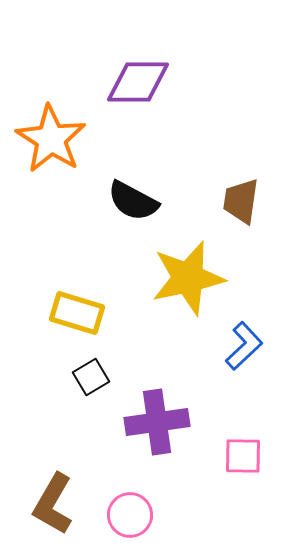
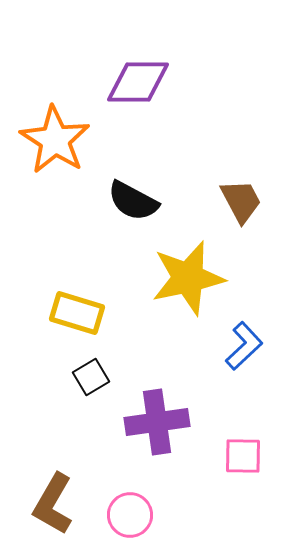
orange star: moved 4 px right, 1 px down
brown trapezoid: rotated 144 degrees clockwise
